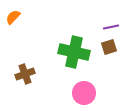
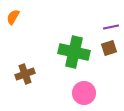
orange semicircle: rotated 14 degrees counterclockwise
brown square: moved 1 px down
